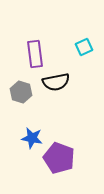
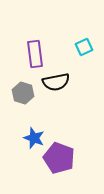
gray hexagon: moved 2 px right, 1 px down
blue star: moved 2 px right; rotated 10 degrees clockwise
